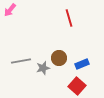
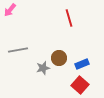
gray line: moved 3 px left, 11 px up
red square: moved 3 px right, 1 px up
